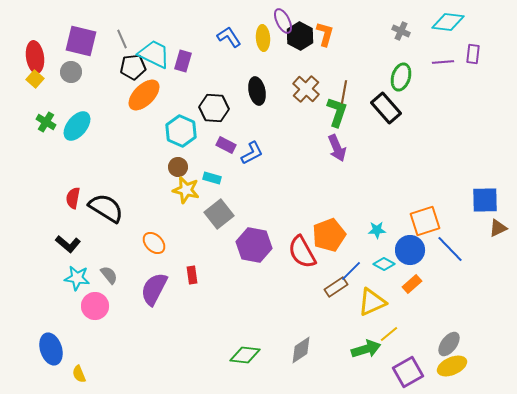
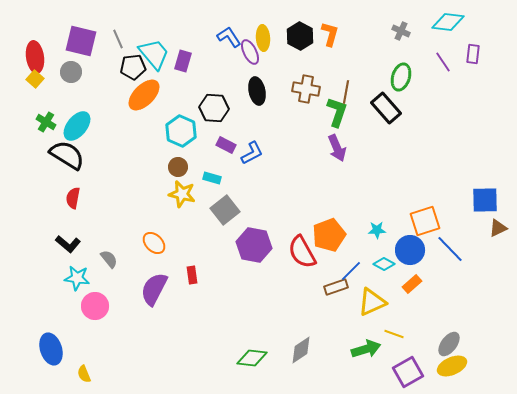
purple ellipse at (283, 21): moved 33 px left, 31 px down
orange L-shape at (325, 34): moved 5 px right
gray line at (122, 39): moved 4 px left
cyan trapezoid at (154, 54): rotated 24 degrees clockwise
purple line at (443, 62): rotated 60 degrees clockwise
brown cross at (306, 89): rotated 32 degrees counterclockwise
brown line at (344, 92): moved 2 px right
yellow star at (186, 190): moved 4 px left, 4 px down
black semicircle at (106, 208): moved 39 px left, 53 px up
gray square at (219, 214): moved 6 px right, 4 px up
gray semicircle at (109, 275): moved 16 px up
brown rectangle at (336, 287): rotated 15 degrees clockwise
yellow line at (389, 334): moved 5 px right; rotated 60 degrees clockwise
green diamond at (245, 355): moved 7 px right, 3 px down
yellow semicircle at (79, 374): moved 5 px right
